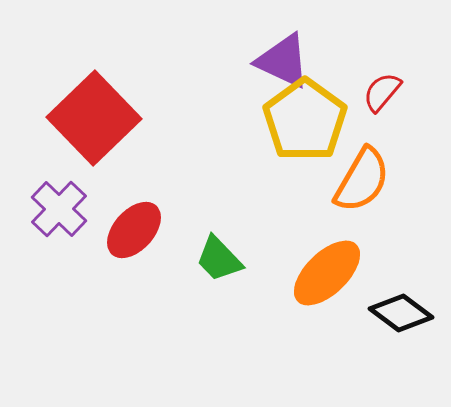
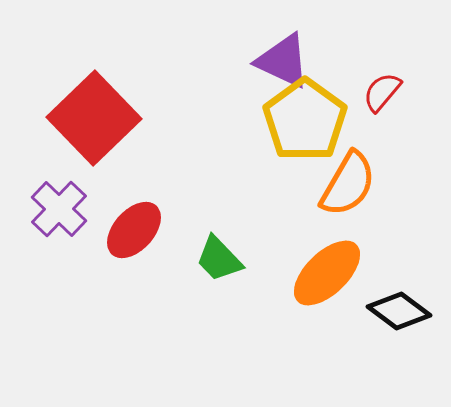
orange semicircle: moved 14 px left, 4 px down
black diamond: moved 2 px left, 2 px up
